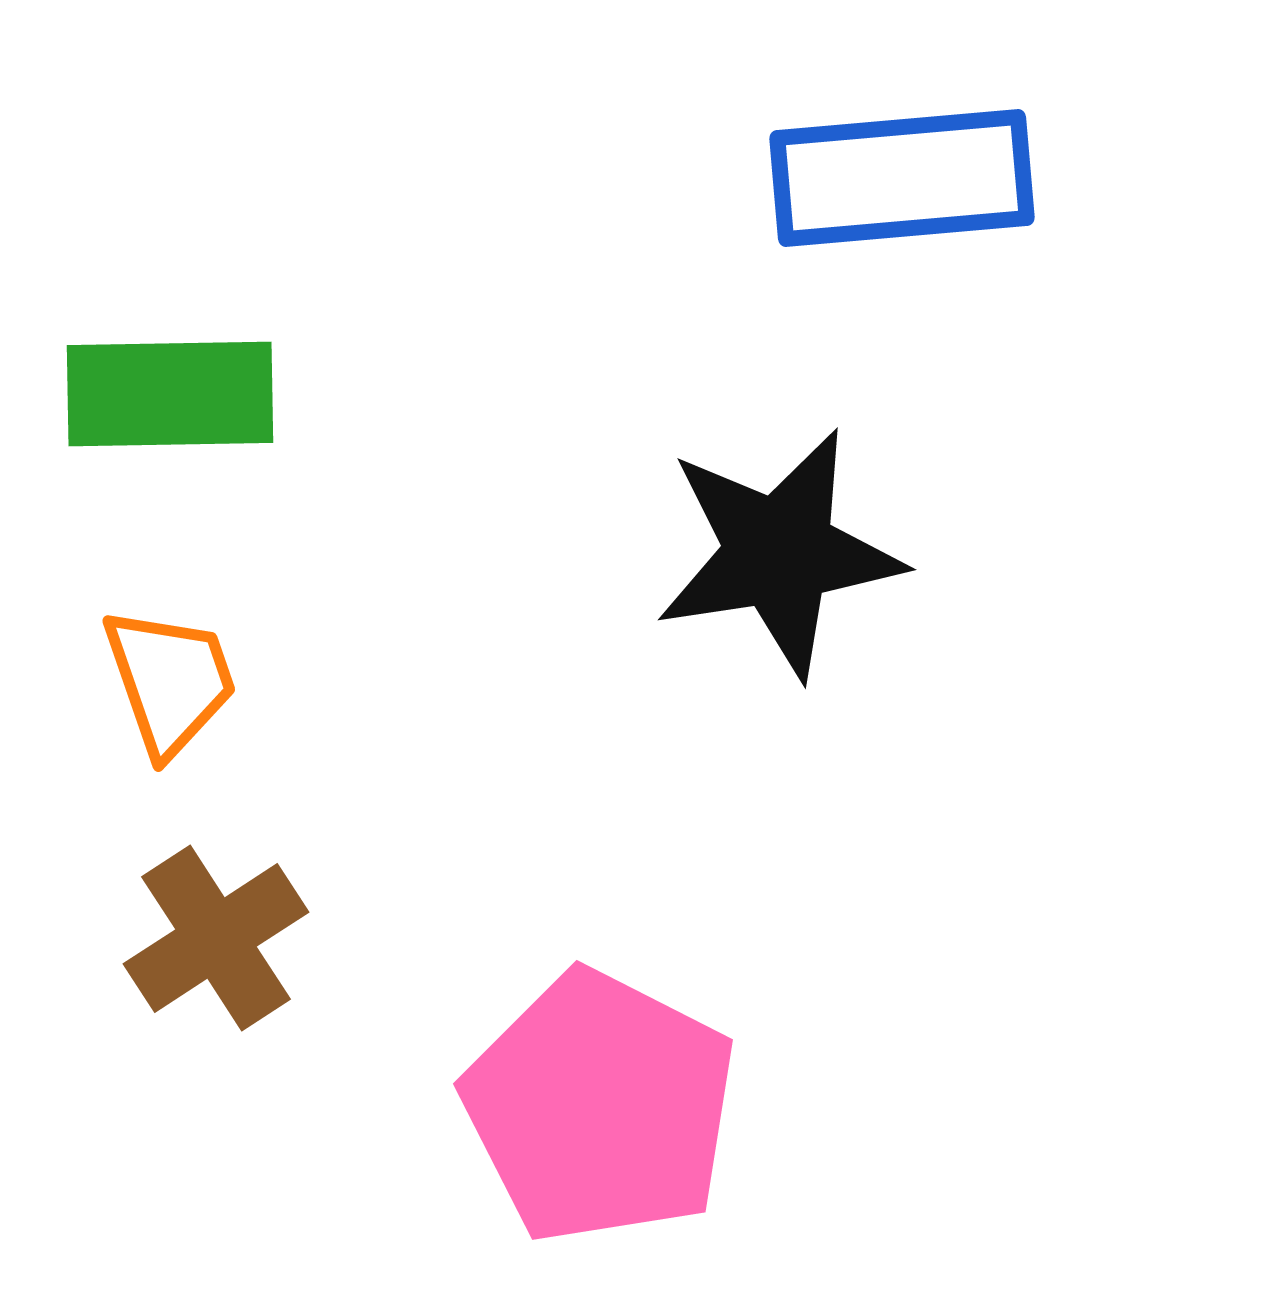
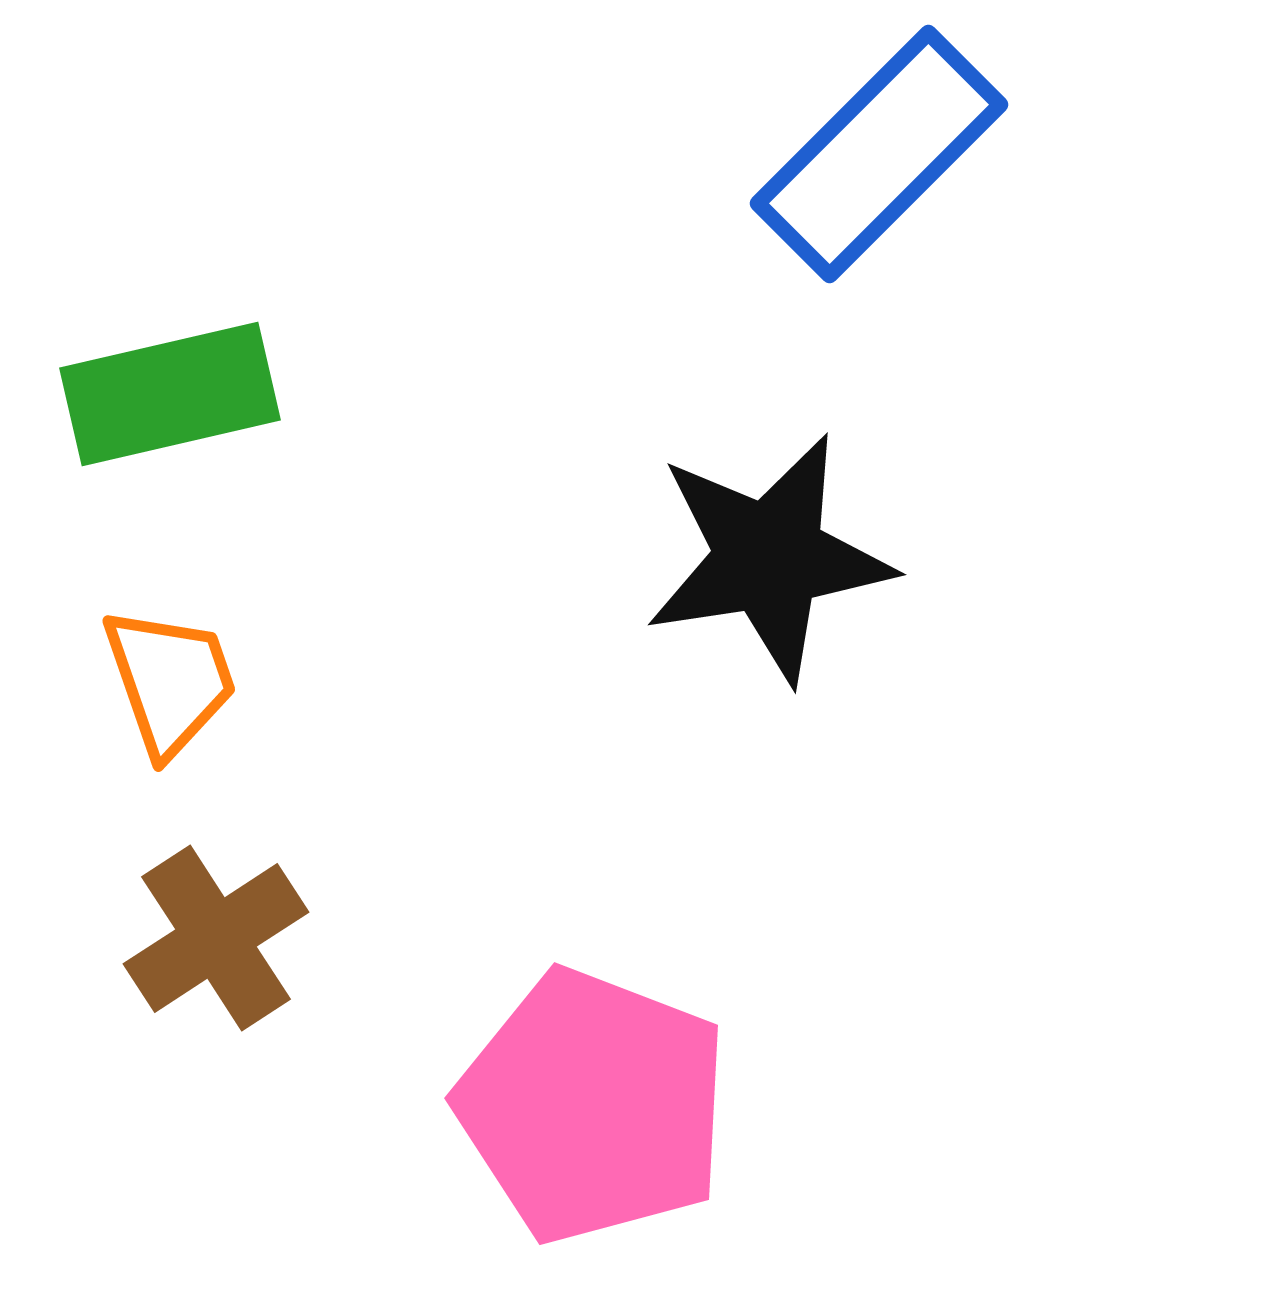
blue rectangle: moved 23 px left, 24 px up; rotated 40 degrees counterclockwise
green rectangle: rotated 12 degrees counterclockwise
black star: moved 10 px left, 5 px down
pink pentagon: moved 7 px left, 1 px up; rotated 6 degrees counterclockwise
